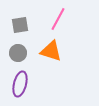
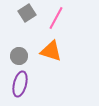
pink line: moved 2 px left, 1 px up
gray square: moved 7 px right, 12 px up; rotated 24 degrees counterclockwise
gray circle: moved 1 px right, 3 px down
